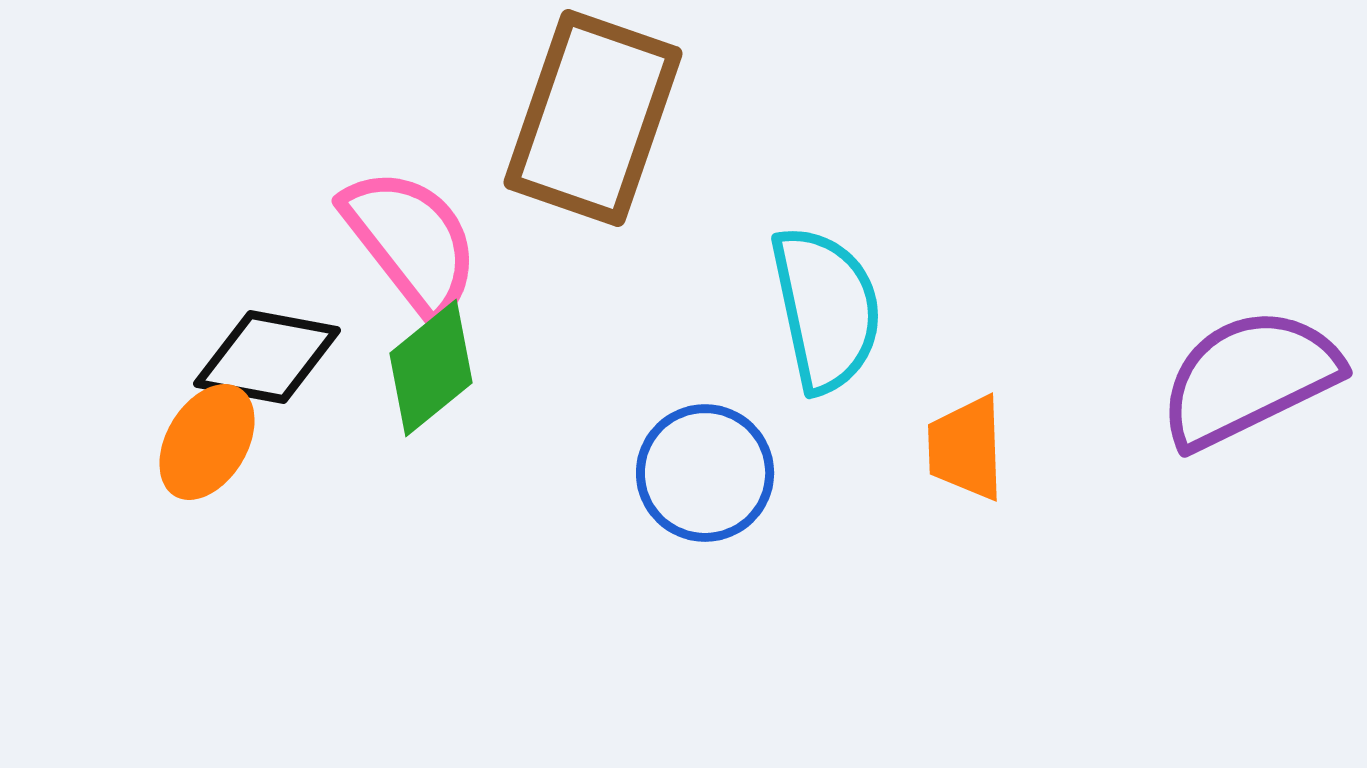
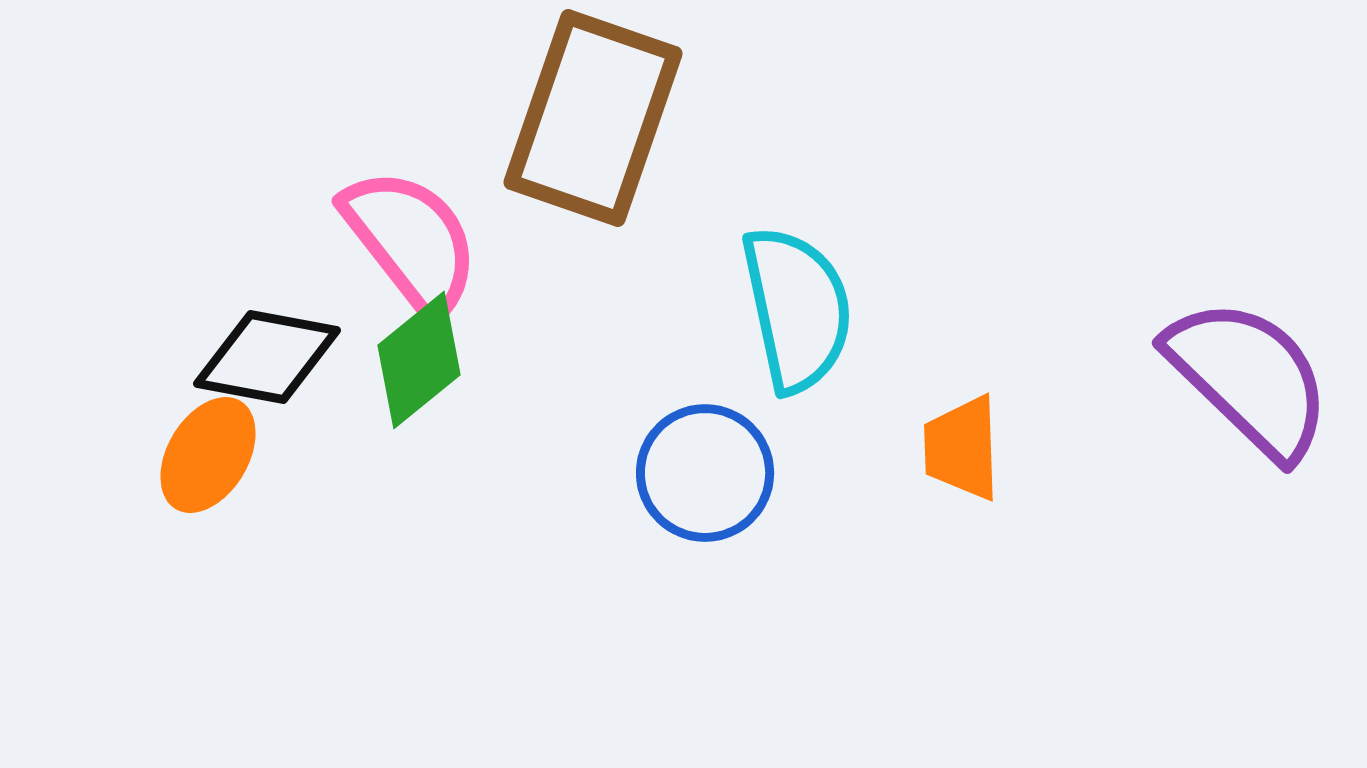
cyan semicircle: moved 29 px left
green diamond: moved 12 px left, 8 px up
purple semicircle: rotated 70 degrees clockwise
orange ellipse: moved 1 px right, 13 px down
orange trapezoid: moved 4 px left
